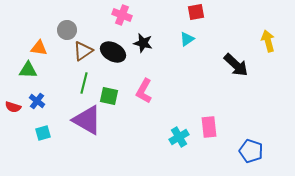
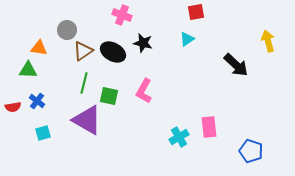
red semicircle: rotated 28 degrees counterclockwise
